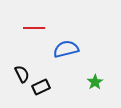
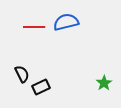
red line: moved 1 px up
blue semicircle: moved 27 px up
green star: moved 9 px right, 1 px down
